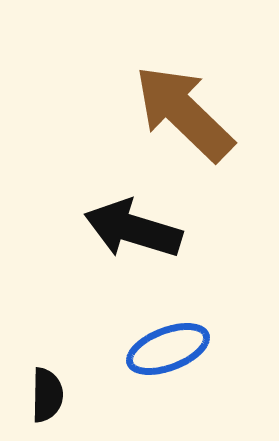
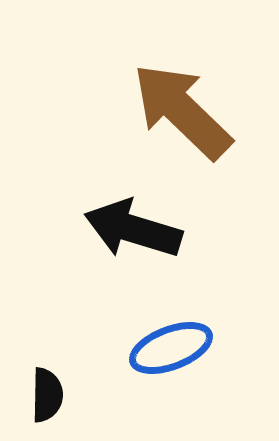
brown arrow: moved 2 px left, 2 px up
blue ellipse: moved 3 px right, 1 px up
